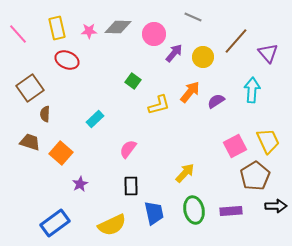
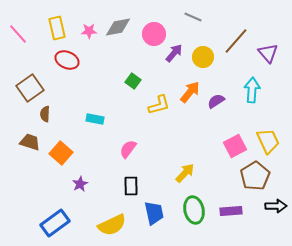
gray diamond: rotated 12 degrees counterclockwise
cyan rectangle: rotated 54 degrees clockwise
